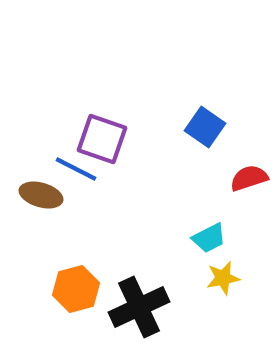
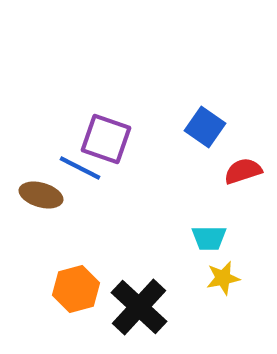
purple square: moved 4 px right
blue line: moved 4 px right, 1 px up
red semicircle: moved 6 px left, 7 px up
cyan trapezoid: rotated 27 degrees clockwise
black cross: rotated 22 degrees counterclockwise
